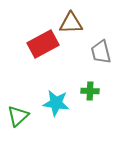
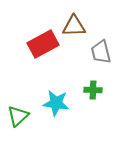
brown triangle: moved 3 px right, 3 px down
green cross: moved 3 px right, 1 px up
